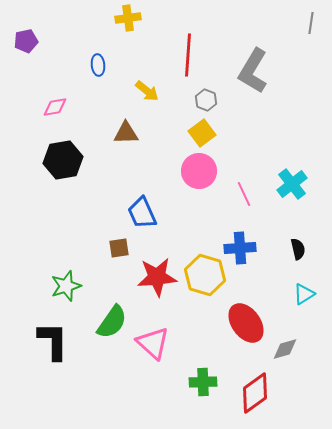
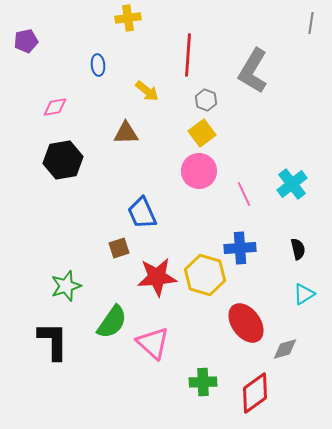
brown square: rotated 10 degrees counterclockwise
